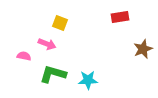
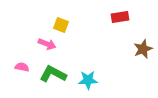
yellow square: moved 1 px right, 2 px down
pink semicircle: moved 2 px left, 11 px down
green L-shape: rotated 12 degrees clockwise
